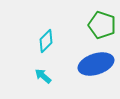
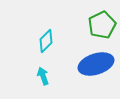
green pentagon: rotated 28 degrees clockwise
cyan arrow: rotated 30 degrees clockwise
